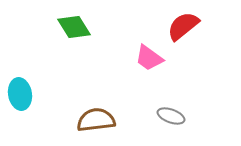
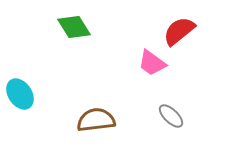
red semicircle: moved 4 px left, 5 px down
pink trapezoid: moved 3 px right, 5 px down
cyan ellipse: rotated 24 degrees counterclockwise
gray ellipse: rotated 24 degrees clockwise
